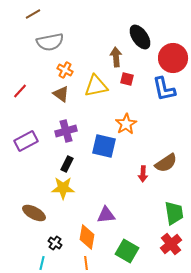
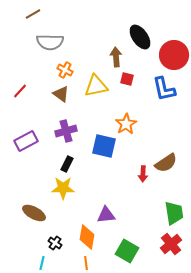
gray semicircle: rotated 12 degrees clockwise
red circle: moved 1 px right, 3 px up
